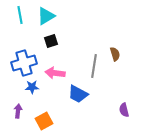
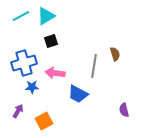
cyan line: moved 1 px right, 1 px down; rotated 72 degrees clockwise
purple arrow: rotated 24 degrees clockwise
